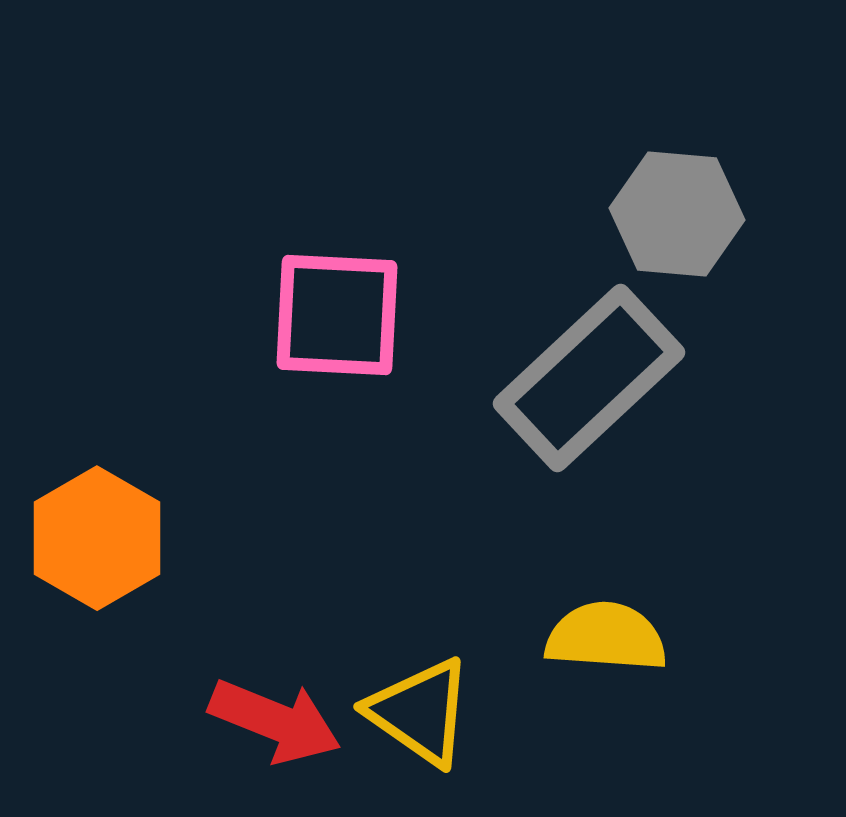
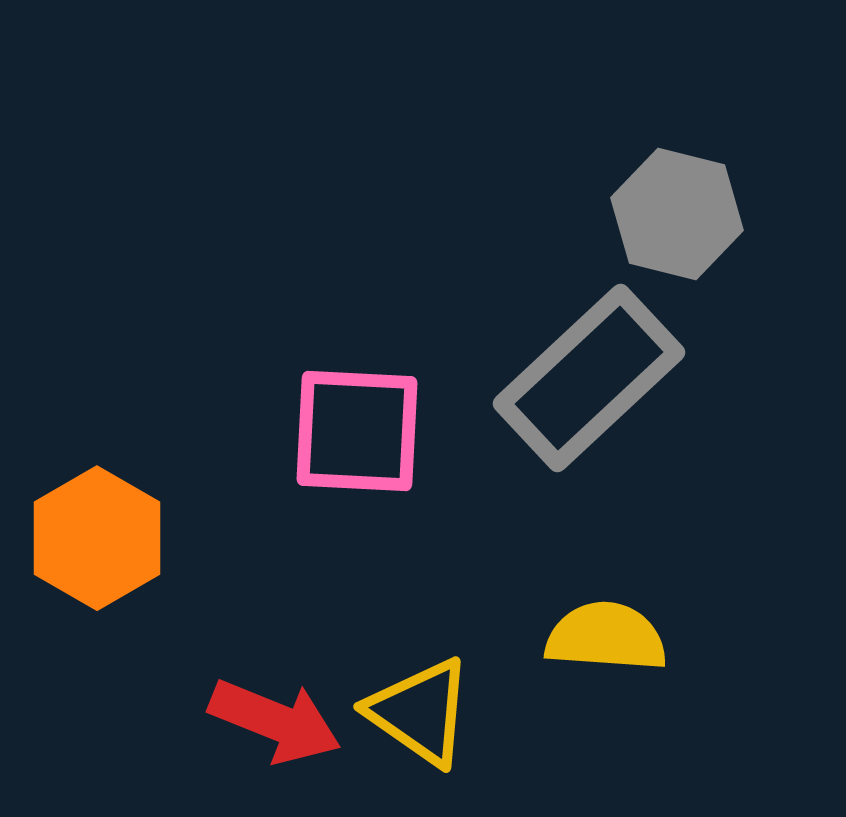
gray hexagon: rotated 9 degrees clockwise
pink square: moved 20 px right, 116 px down
